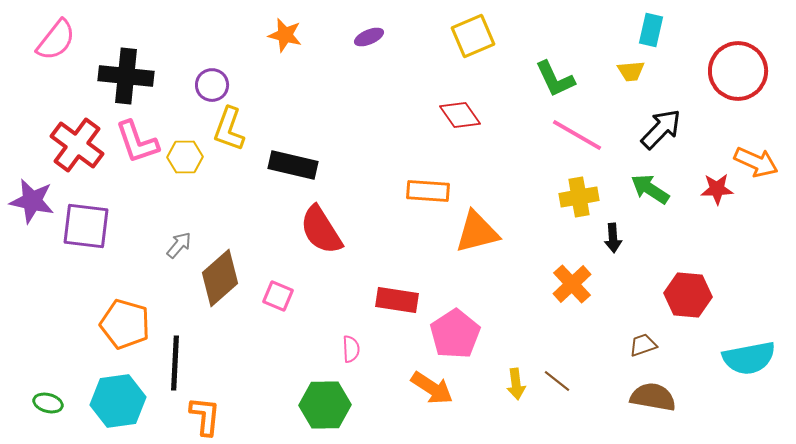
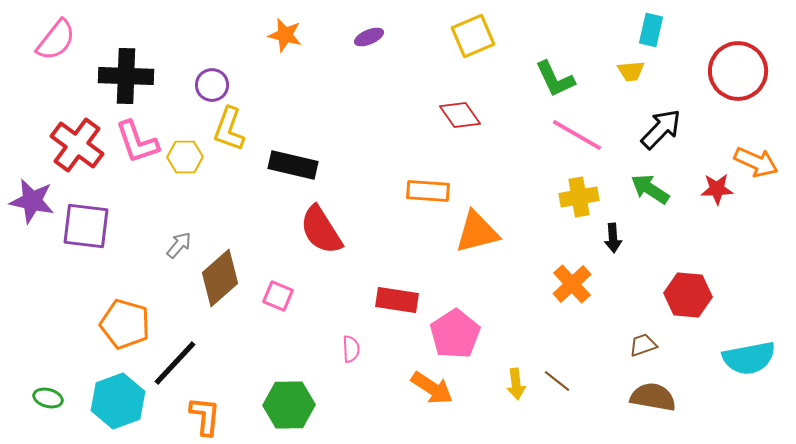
black cross at (126, 76): rotated 4 degrees counterclockwise
black line at (175, 363): rotated 40 degrees clockwise
cyan hexagon at (118, 401): rotated 12 degrees counterclockwise
green ellipse at (48, 403): moved 5 px up
green hexagon at (325, 405): moved 36 px left
